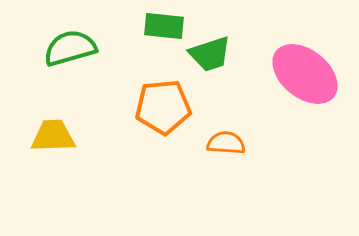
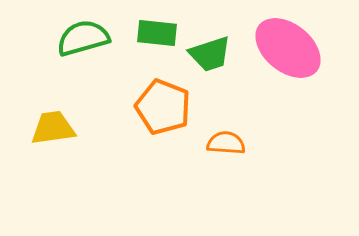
green rectangle: moved 7 px left, 7 px down
green semicircle: moved 13 px right, 10 px up
pink ellipse: moved 17 px left, 26 px up
orange pentagon: rotated 26 degrees clockwise
yellow trapezoid: moved 8 px up; rotated 6 degrees counterclockwise
